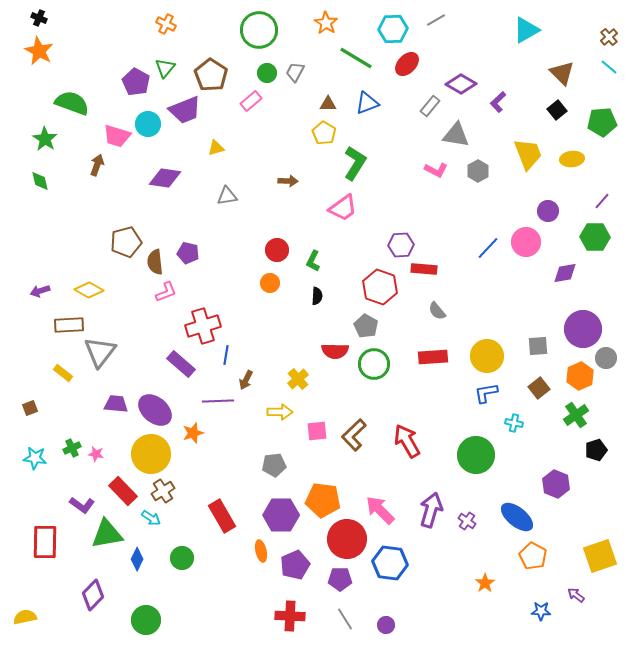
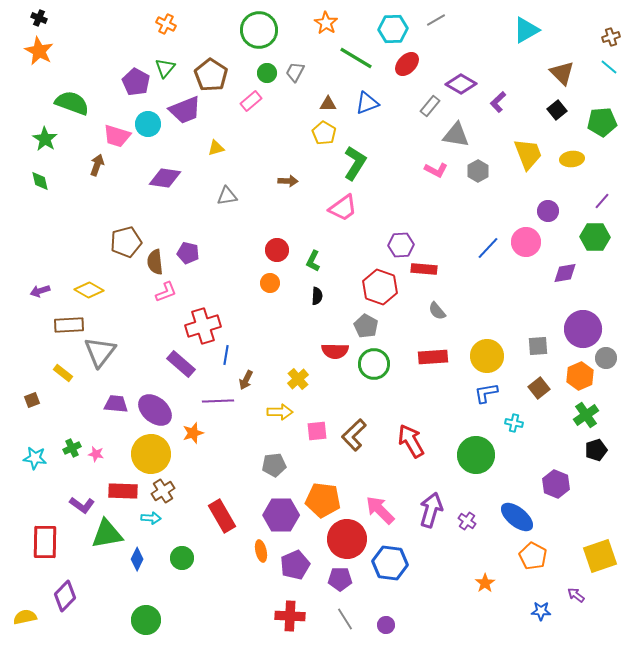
brown cross at (609, 37): moved 2 px right; rotated 24 degrees clockwise
brown square at (30, 408): moved 2 px right, 8 px up
green cross at (576, 415): moved 10 px right
red arrow at (407, 441): moved 4 px right
red rectangle at (123, 491): rotated 44 degrees counterclockwise
cyan arrow at (151, 518): rotated 30 degrees counterclockwise
purple diamond at (93, 595): moved 28 px left, 1 px down
